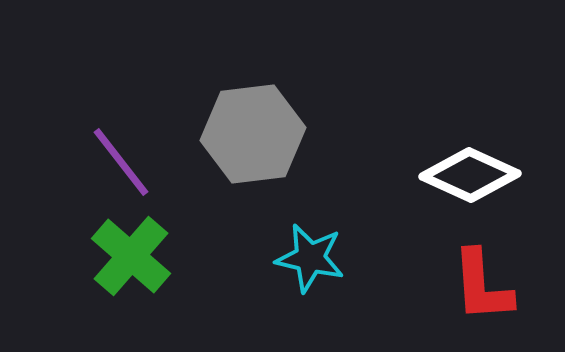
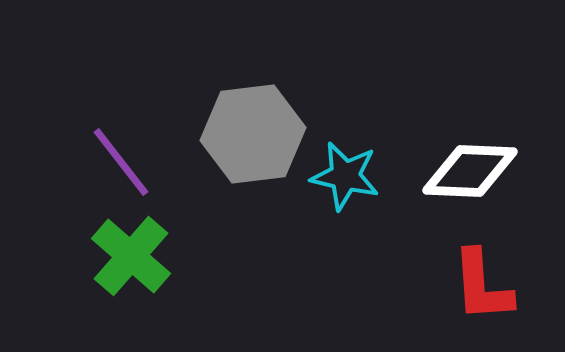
white diamond: moved 4 px up; rotated 22 degrees counterclockwise
cyan star: moved 35 px right, 82 px up
